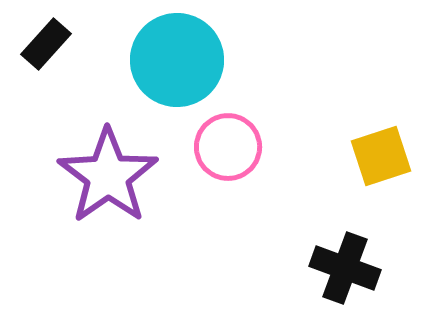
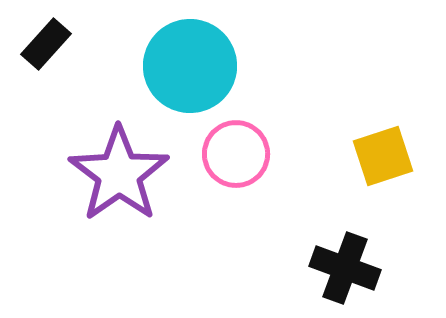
cyan circle: moved 13 px right, 6 px down
pink circle: moved 8 px right, 7 px down
yellow square: moved 2 px right
purple star: moved 11 px right, 2 px up
